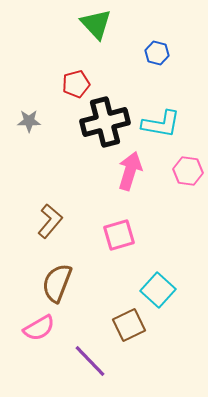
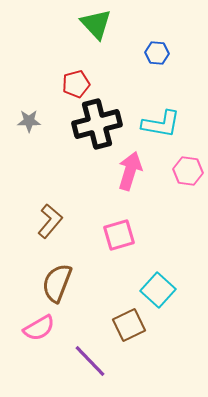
blue hexagon: rotated 10 degrees counterclockwise
black cross: moved 8 px left, 2 px down
